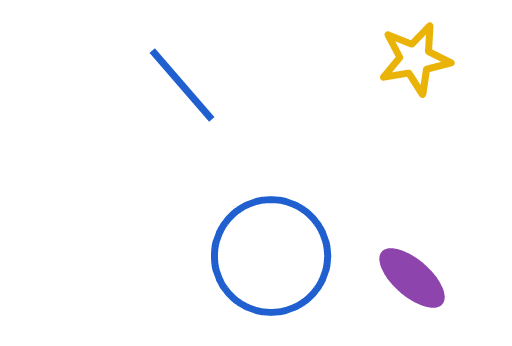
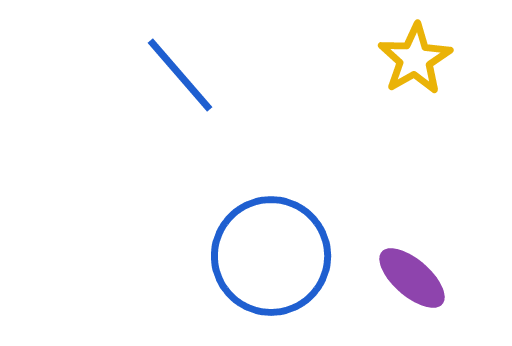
yellow star: rotated 20 degrees counterclockwise
blue line: moved 2 px left, 10 px up
